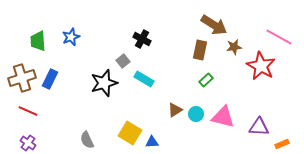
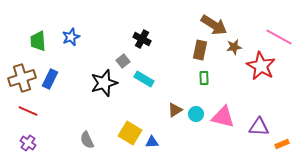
green rectangle: moved 2 px left, 2 px up; rotated 48 degrees counterclockwise
